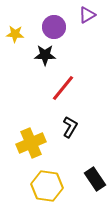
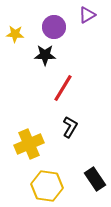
red line: rotated 8 degrees counterclockwise
yellow cross: moved 2 px left, 1 px down
